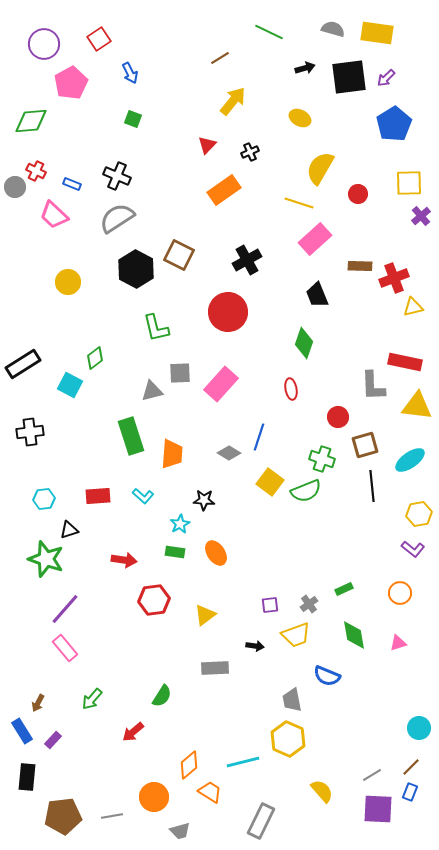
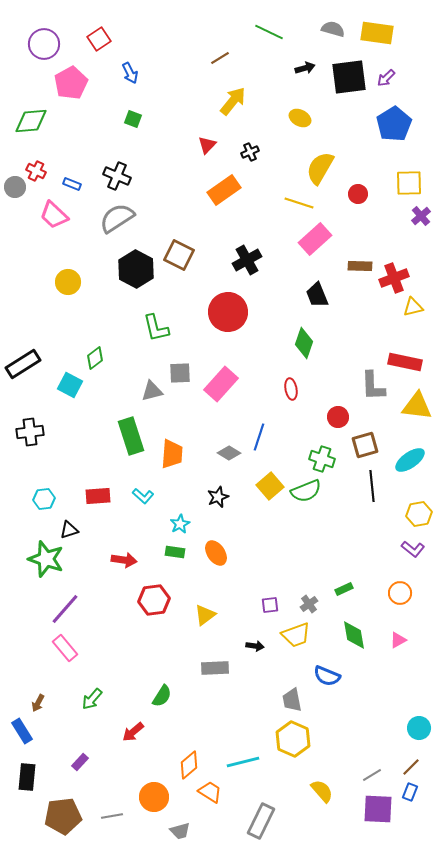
yellow square at (270, 482): moved 4 px down; rotated 12 degrees clockwise
black star at (204, 500): moved 14 px right, 3 px up; rotated 25 degrees counterclockwise
pink triangle at (398, 643): moved 3 px up; rotated 12 degrees counterclockwise
yellow hexagon at (288, 739): moved 5 px right
purple rectangle at (53, 740): moved 27 px right, 22 px down
